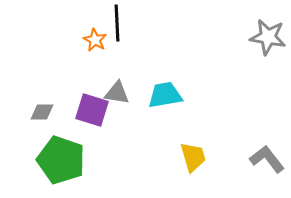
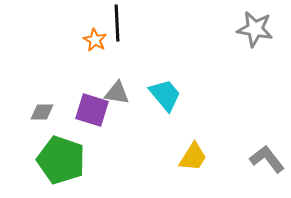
gray star: moved 13 px left, 8 px up
cyan trapezoid: rotated 60 degrees clockwise
yellow trapezoid: rotated 48 degrees clockwise
